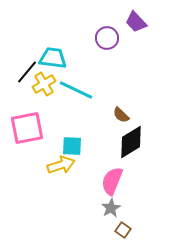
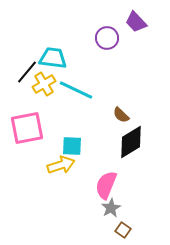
pink semicircle: moved 6 px left, 4 px down
